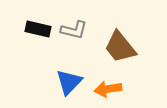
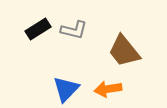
black rectangle: rotated 45 degrees counterclockwise
brown trapezoid: moved 4 px right, 4 px down
blue triangle: moved 3 px left, 7 px down
